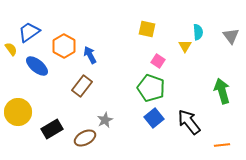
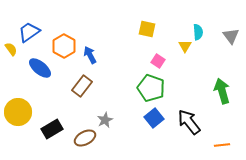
blue ellipse: moved 3 px right, 2 px down
